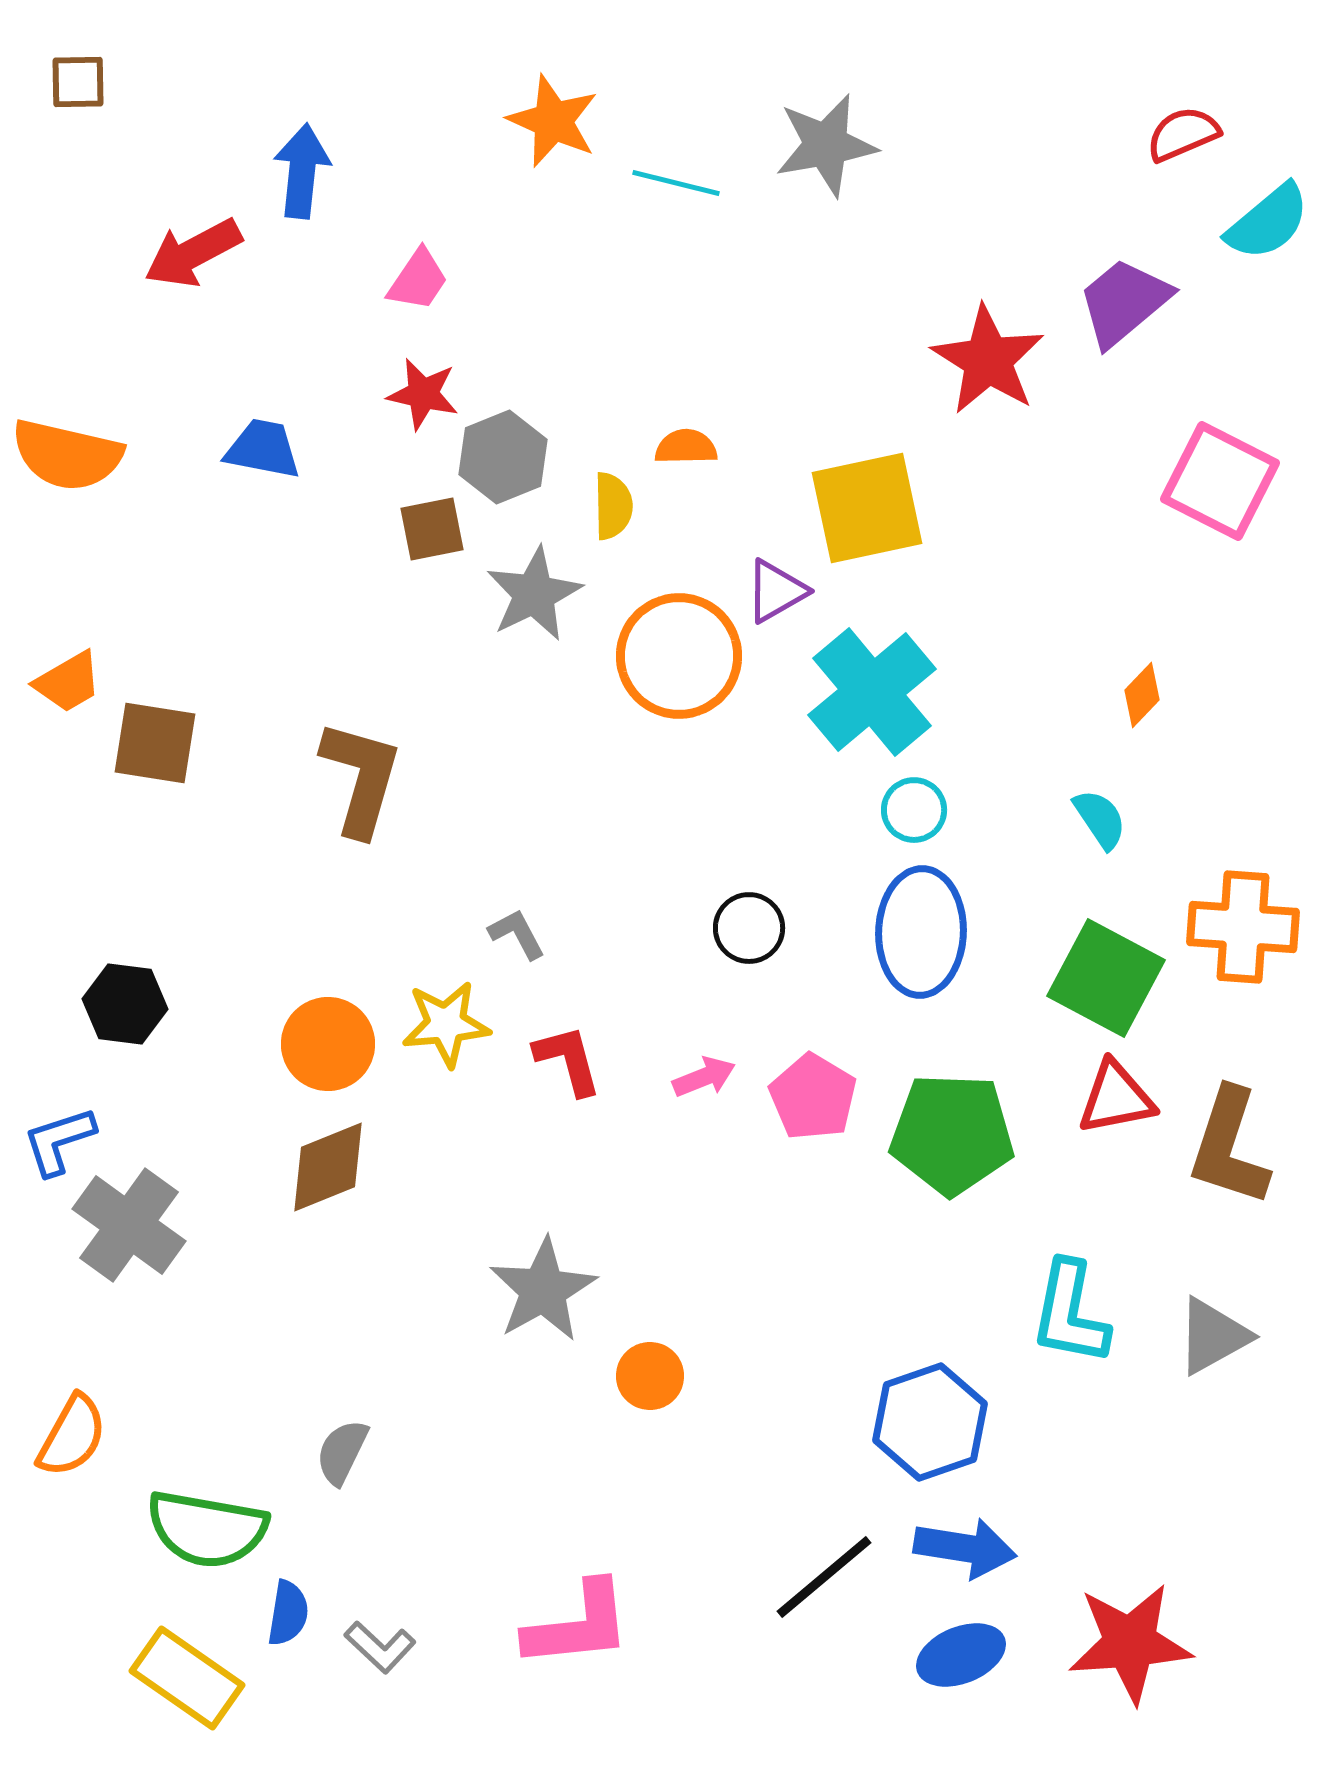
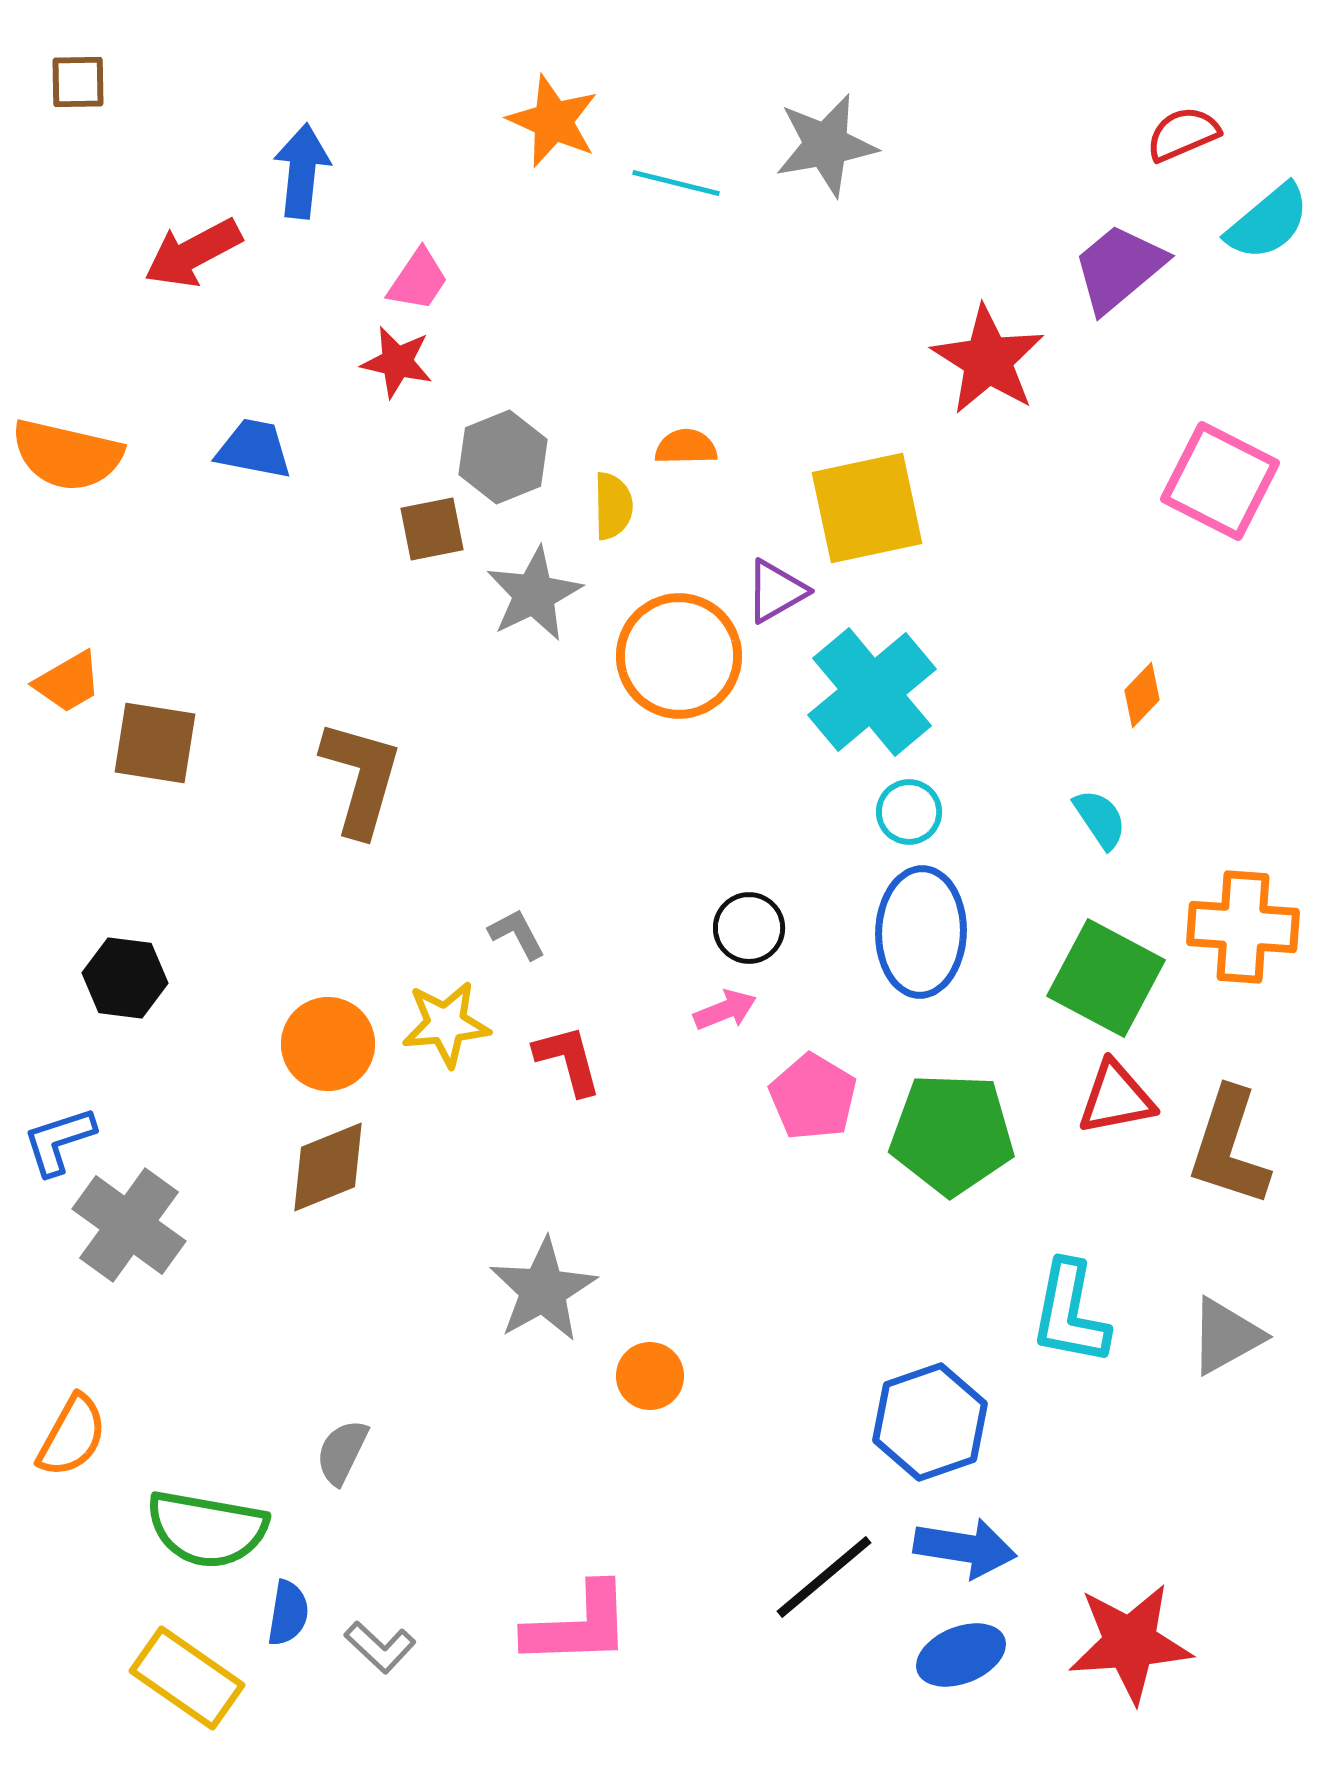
purple trapezoid at (1124, 302): moved 5 px left, 34 px up
red star at (423, 394): moved 26 px left, 32 px up
blue trapezoid at (263, 449): moved 9 px left
cyan circle at (914, 810): moved 5 px left, 2 px down
black hexagon at (125, 1004): moved 26 px up
pink arrow at (704, 1077): moved 21 px right, 67 px up
gray triangle at (1213, 1336): moved 13 px right
pink L-shape at (578, 1625): rotated 4 degrees clockwise
